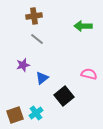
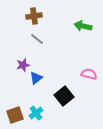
green arrow: rotated 12 degrees clockwise
blue triangle: moved 6 px left
